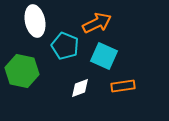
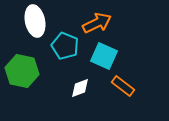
orange rectangle: rotated 45 degrees clockwise
